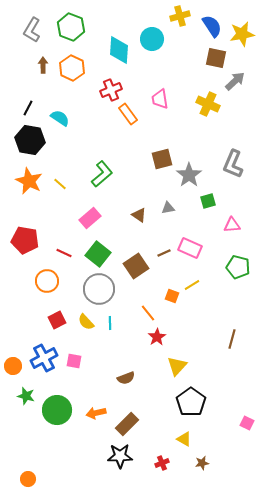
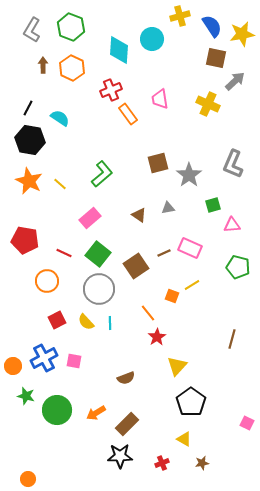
brown square at (162, 159): moved 4 px left, 4 px down
green square at (208, 201): moved 5 px right, 4 px down
orange arrow at (96, 413): rotated 18 degrees counterclockwise
